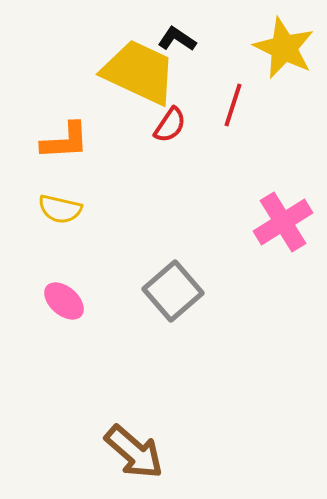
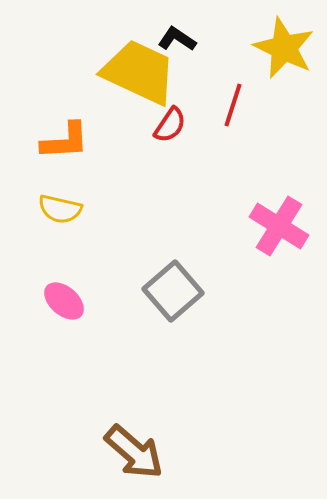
pink cross: moved 4 px left, 4 px down; rotated 26 degrees counterclockwise
